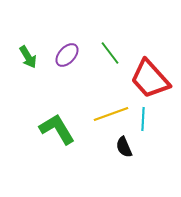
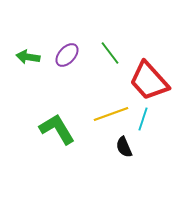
green arrow: rotated 130 degrees clockwise
red trapezoid: moved 1 px left, 2 px down
cyan line: rotated 15 degrees clockwise
